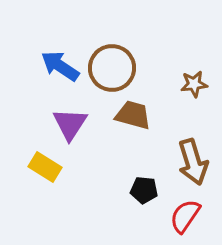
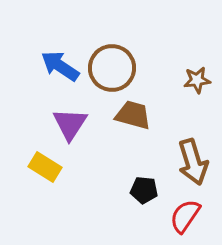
brown star: moved 3 px right, 4 px up
